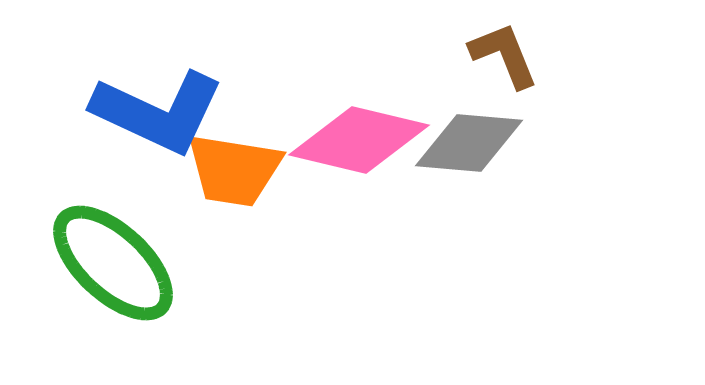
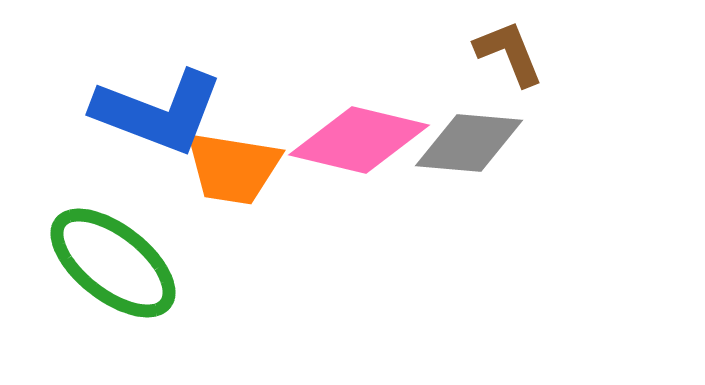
brown L-shape: moved 5 px right, 2 px up
blue L-shape: rotated 4 degrees counterclockwise
orange trapezoid: moved 1 px left, 2 px up
green ellipse: rotated 5 degrees counterclockwise
